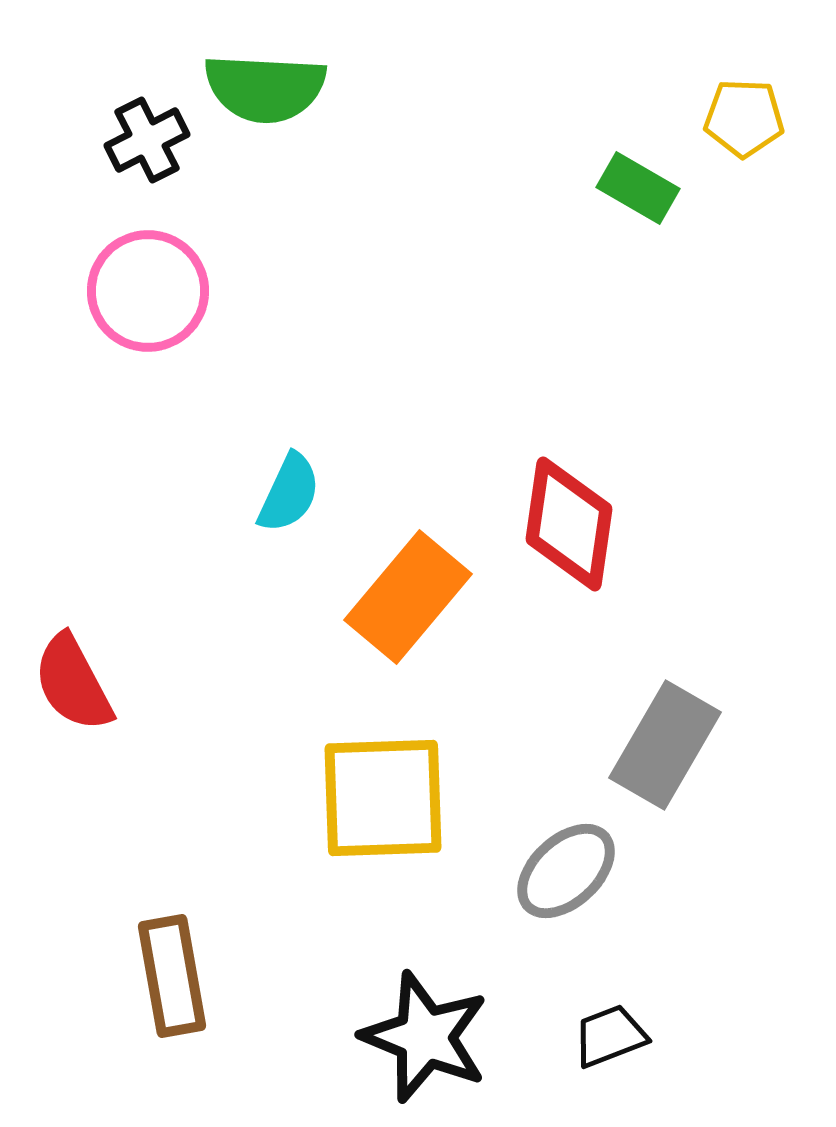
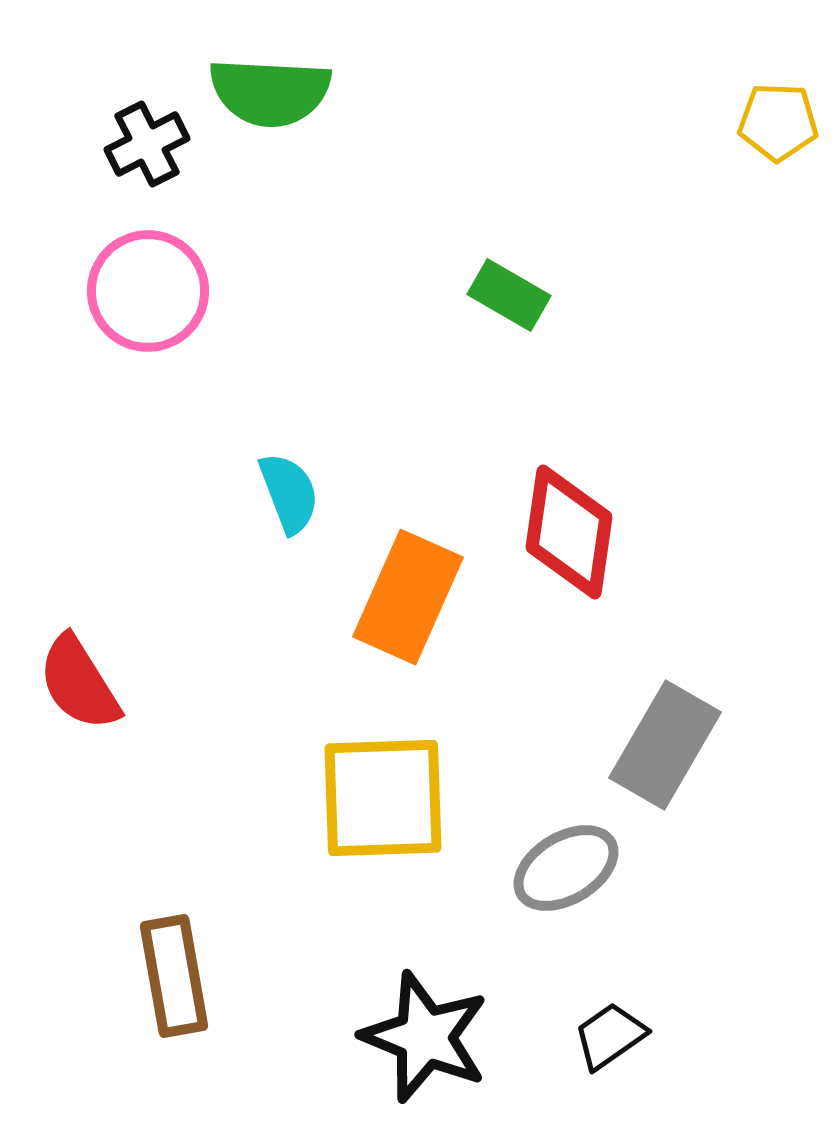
green semicircle: moved 5 px right, 4 px down
yellow pentagon: moved 34 px right, 4 px down
black cross: moved 4 px down
green rectangle: moved 129 px left, 107 px down
cyan semicircle: rotated 46 degrees counterclockwise
red diamond: moved 8 px down
orange rectangle: rotated 16 degrees counterclockwise
red semicircle: moved 6 px right; rotated 4 degrees counterclockwise
gray ellipse: moved 3 px up; rotated 12 degrees clockwise
brown rectangle: moved 2 px right
black trapezoid: rotated 14 degrees counterclockwise
